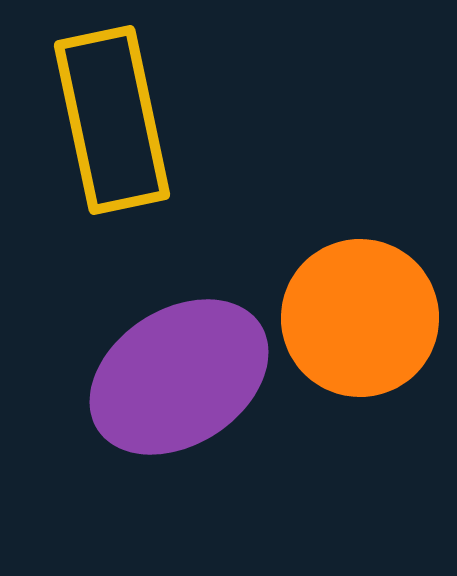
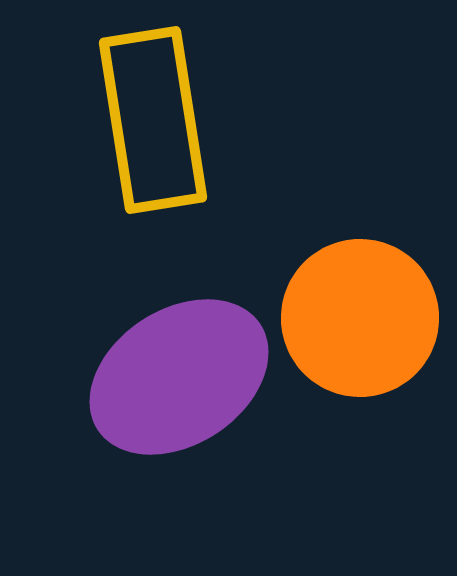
yellow rectangle: moved 41 px right; rotated 3 degrees clockwise
